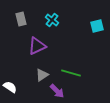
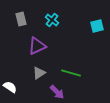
gray triangle: moved 3 px left, 2 px up
purple arrow: moved 1 px down
